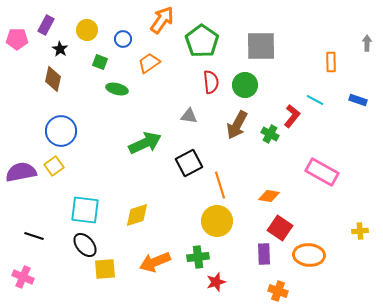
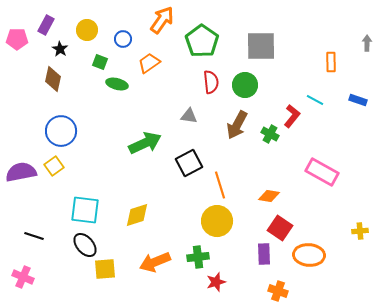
green ellipse at (117, 89): moved 5 px up
